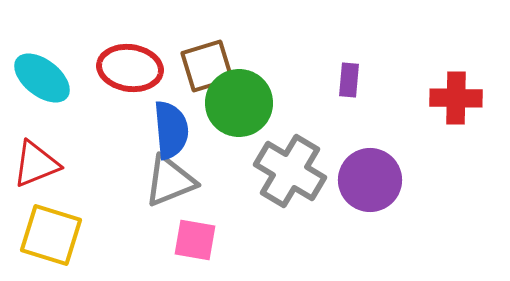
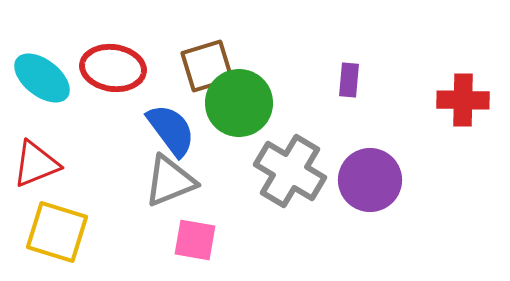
red ellipse: moved 17 px left
red cross: moved 7 px right, 2 px down
blue semicircle: rotated 32 degrees counterclockwise
yellow square: moved 6 px right, 3 px up
